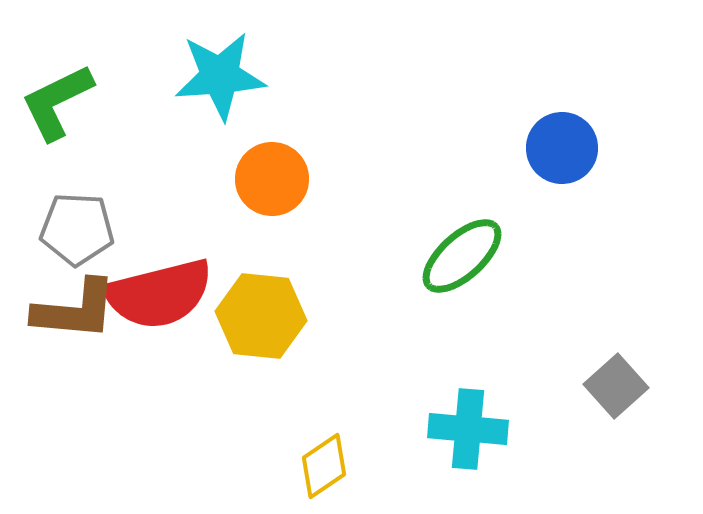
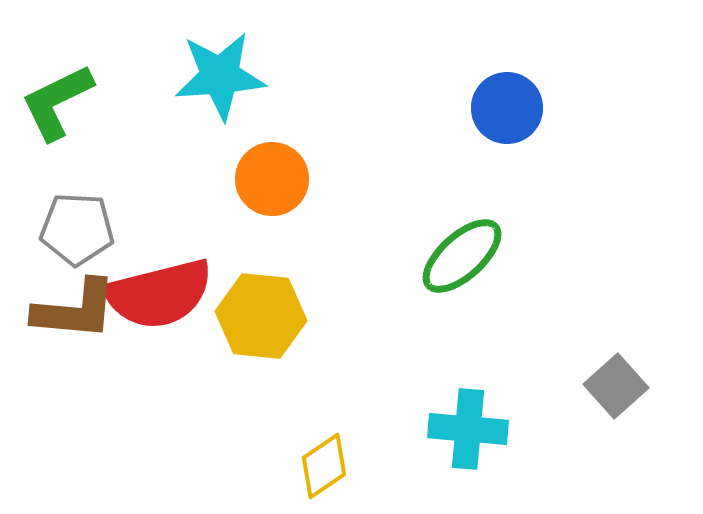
blue circle: moved 55 px left, 40 px up
